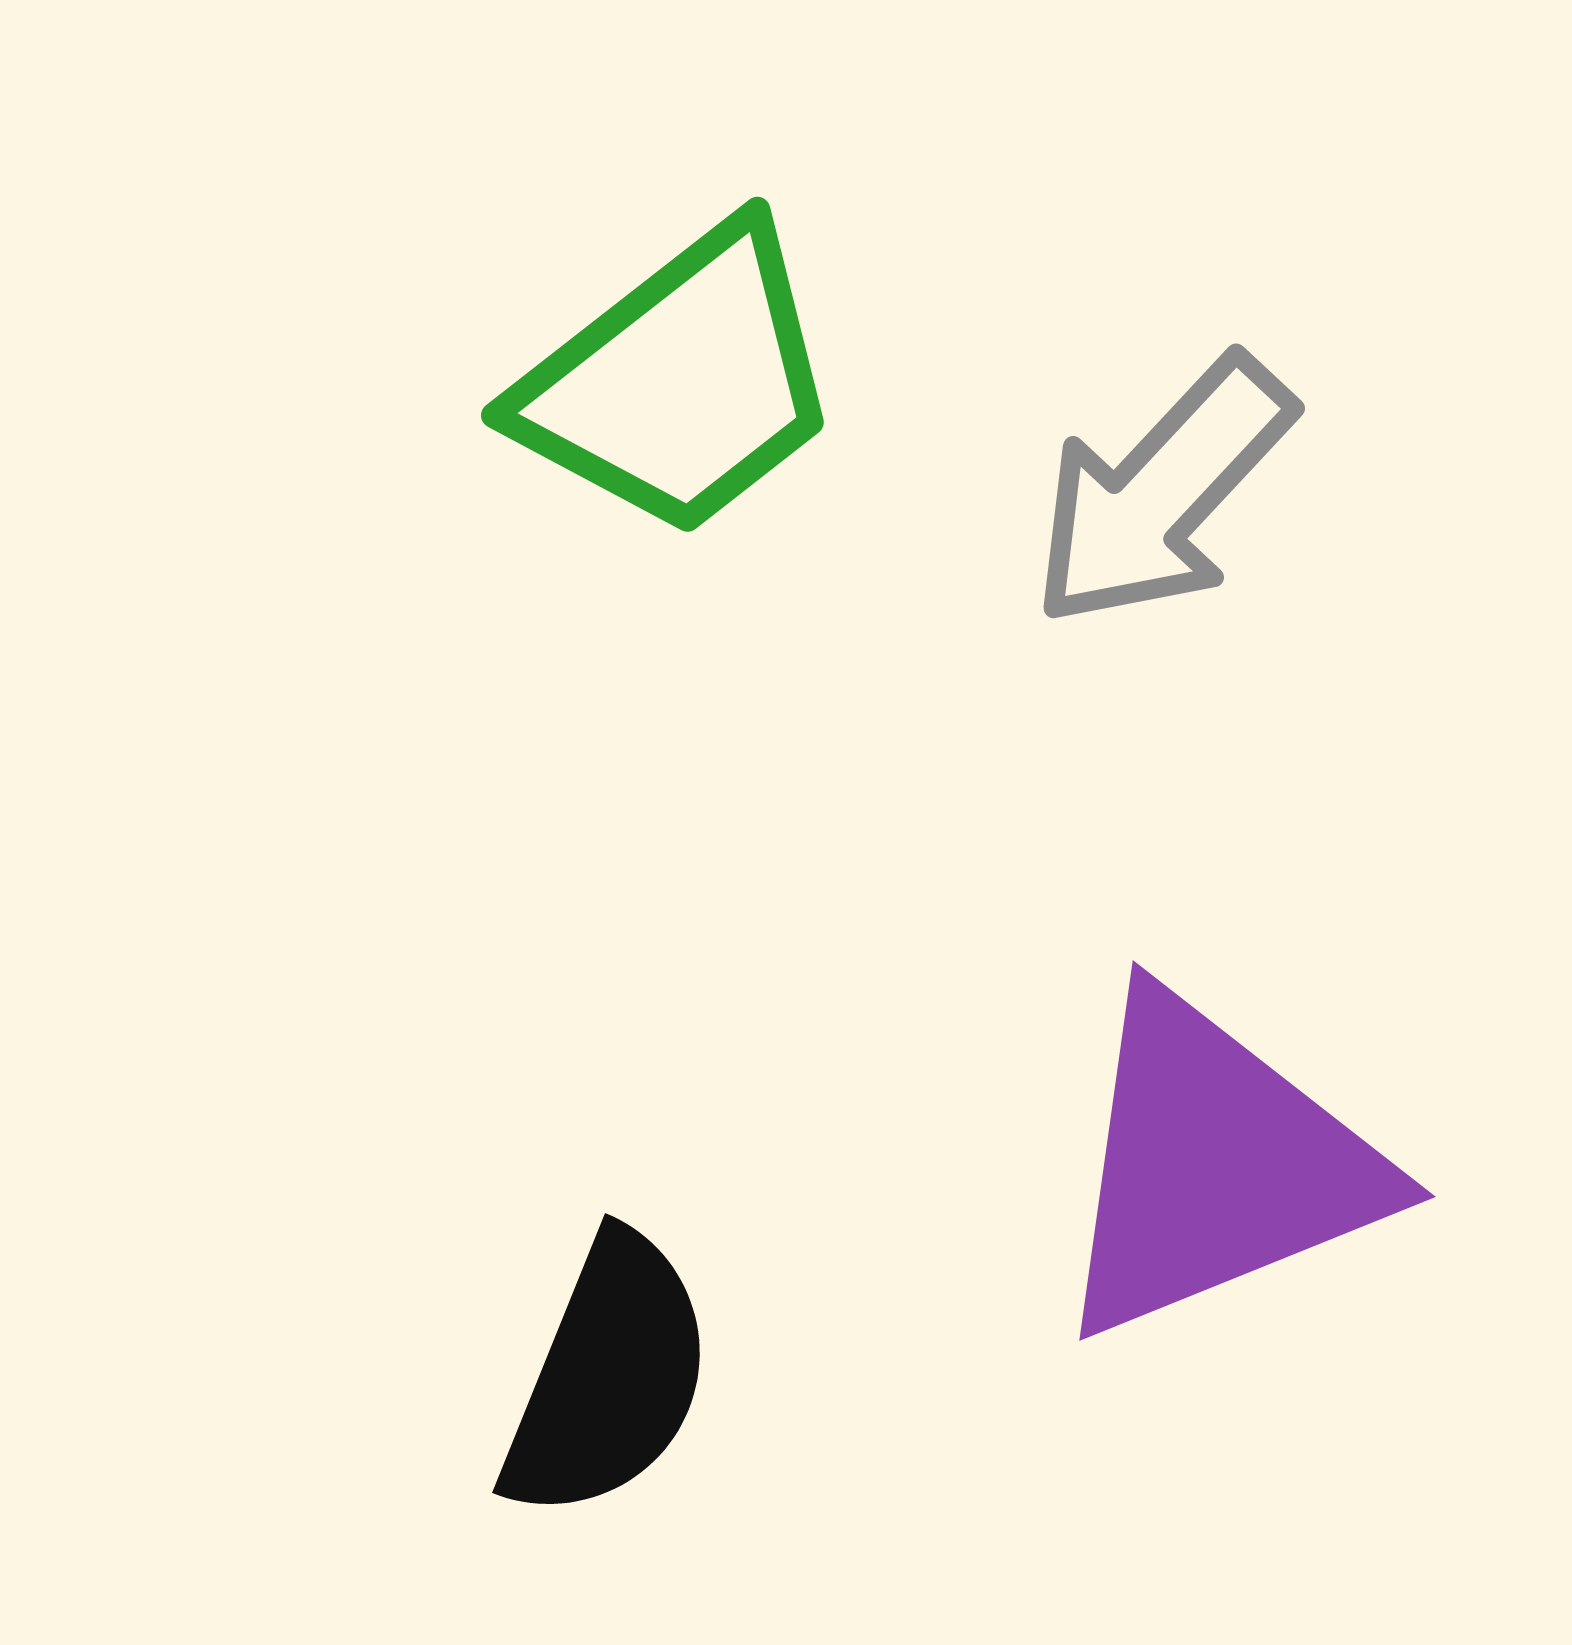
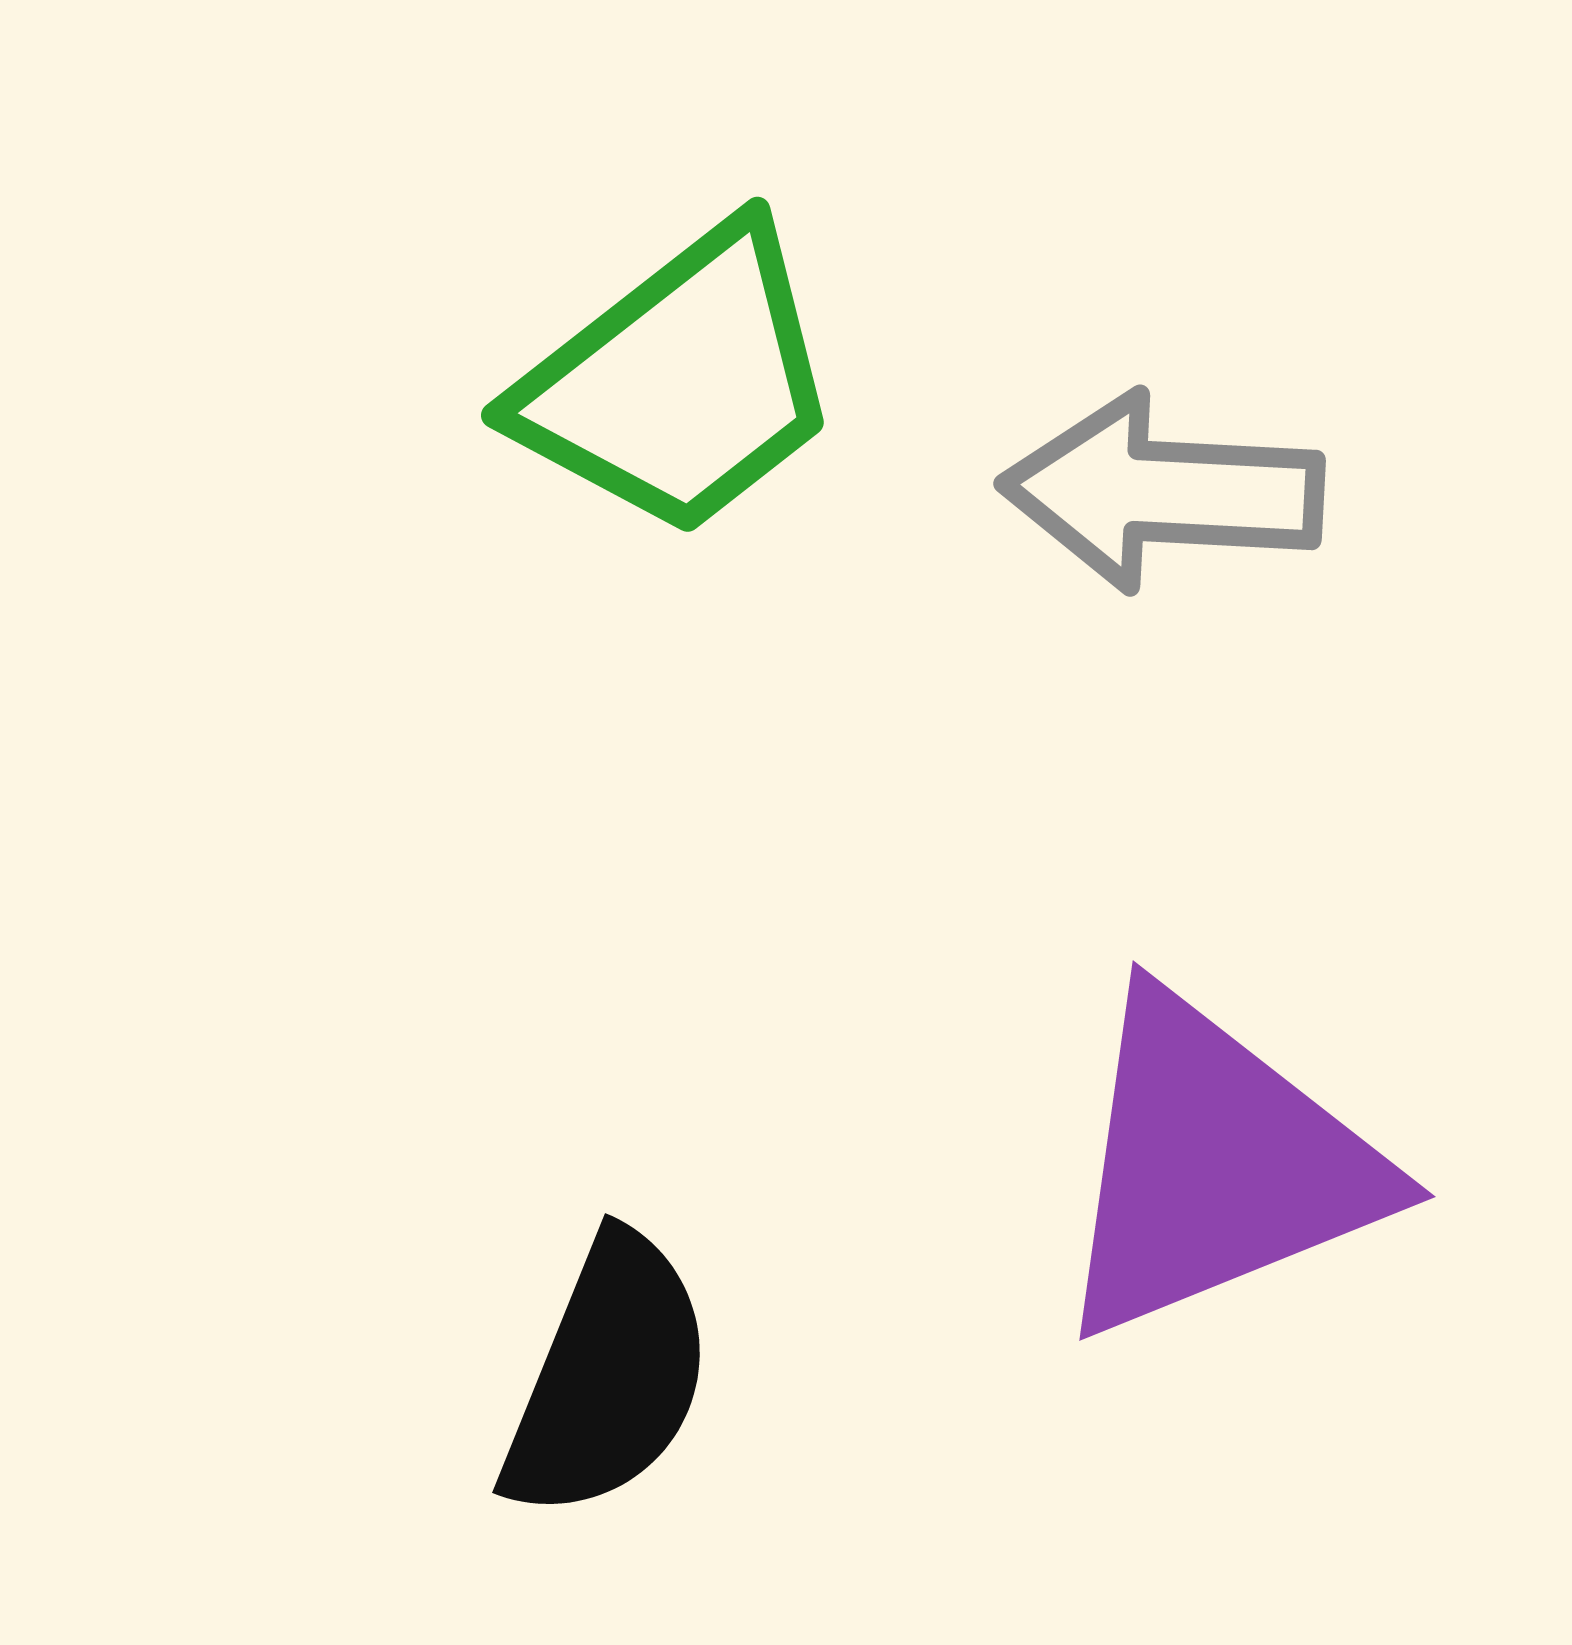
gray arrow: rotated 50 degrees clockwise
